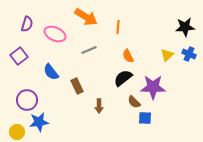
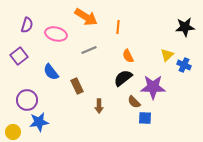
purple semicircle: moved 1 px down
pink ellipse: moved 1 px right; rotated 10 degrees counterclockwise
blue cross: moved 5 px left, 11 px down
yellow circle: moved 4 px left
